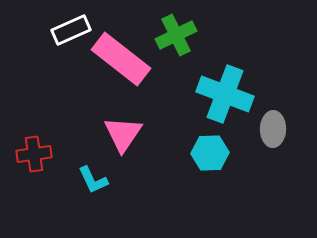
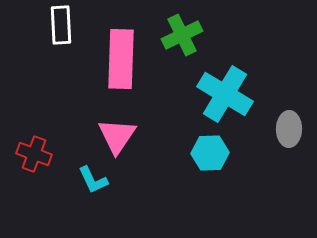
white rectangle: moved 10 px left, 5 px up; rotated 69 degrees counterclockwise
green cross: moved 6 px right
pink rectangle: rotated 54 degrees clockwise
cyan cross: rotated 10 degrees clockwise
gray ellipse: moved 16 px right
pink triangle: moved 6 px left, 2 px down
red cross: rotated 28 degrees clockwise
